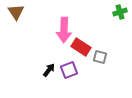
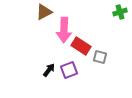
brown triangle: moved 28 px right; rotated 36 degrees clockwise
red rectangle: moved 1 px up
